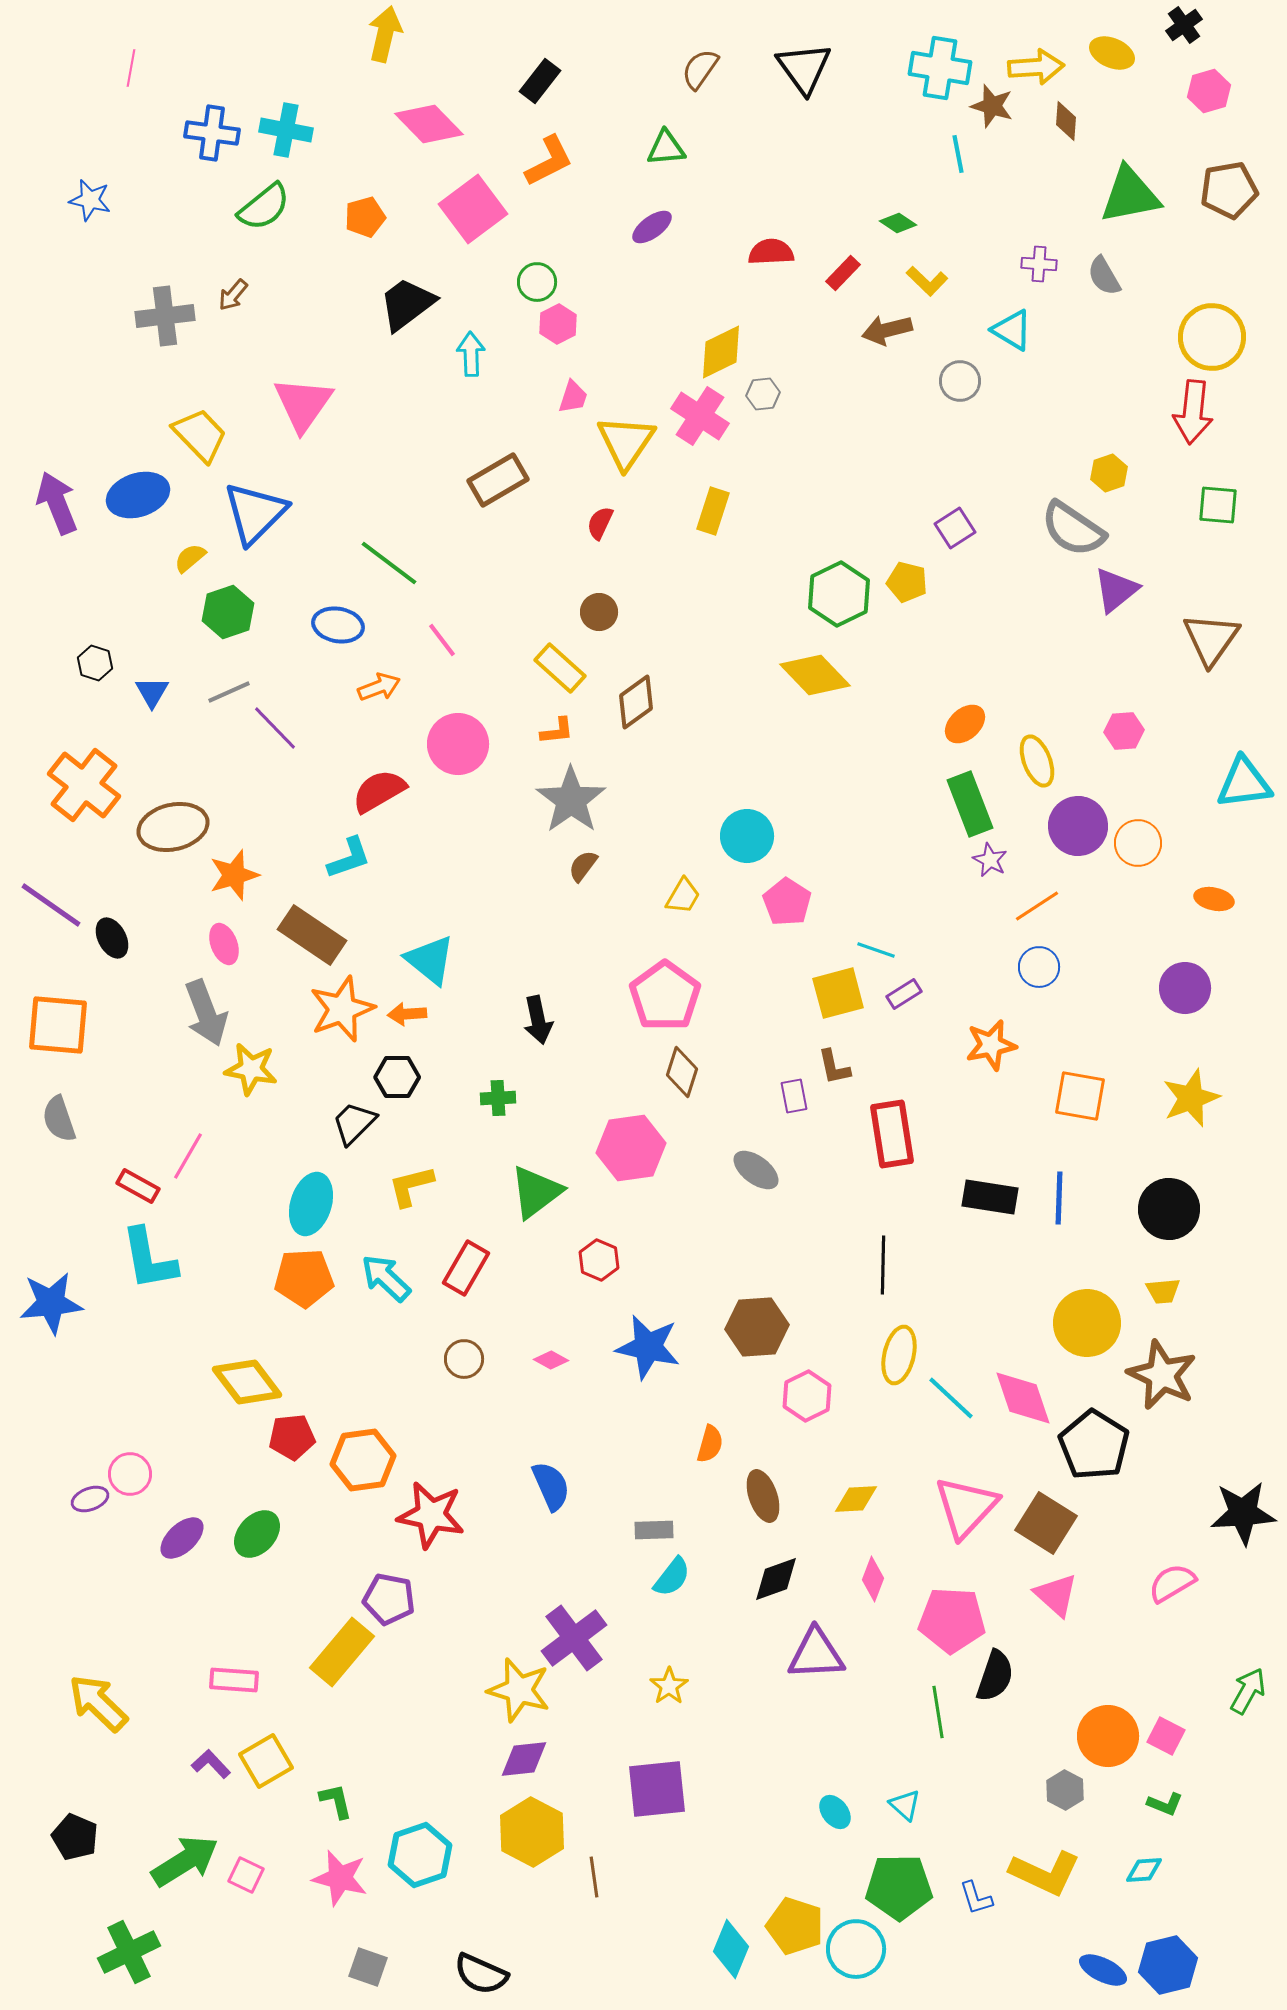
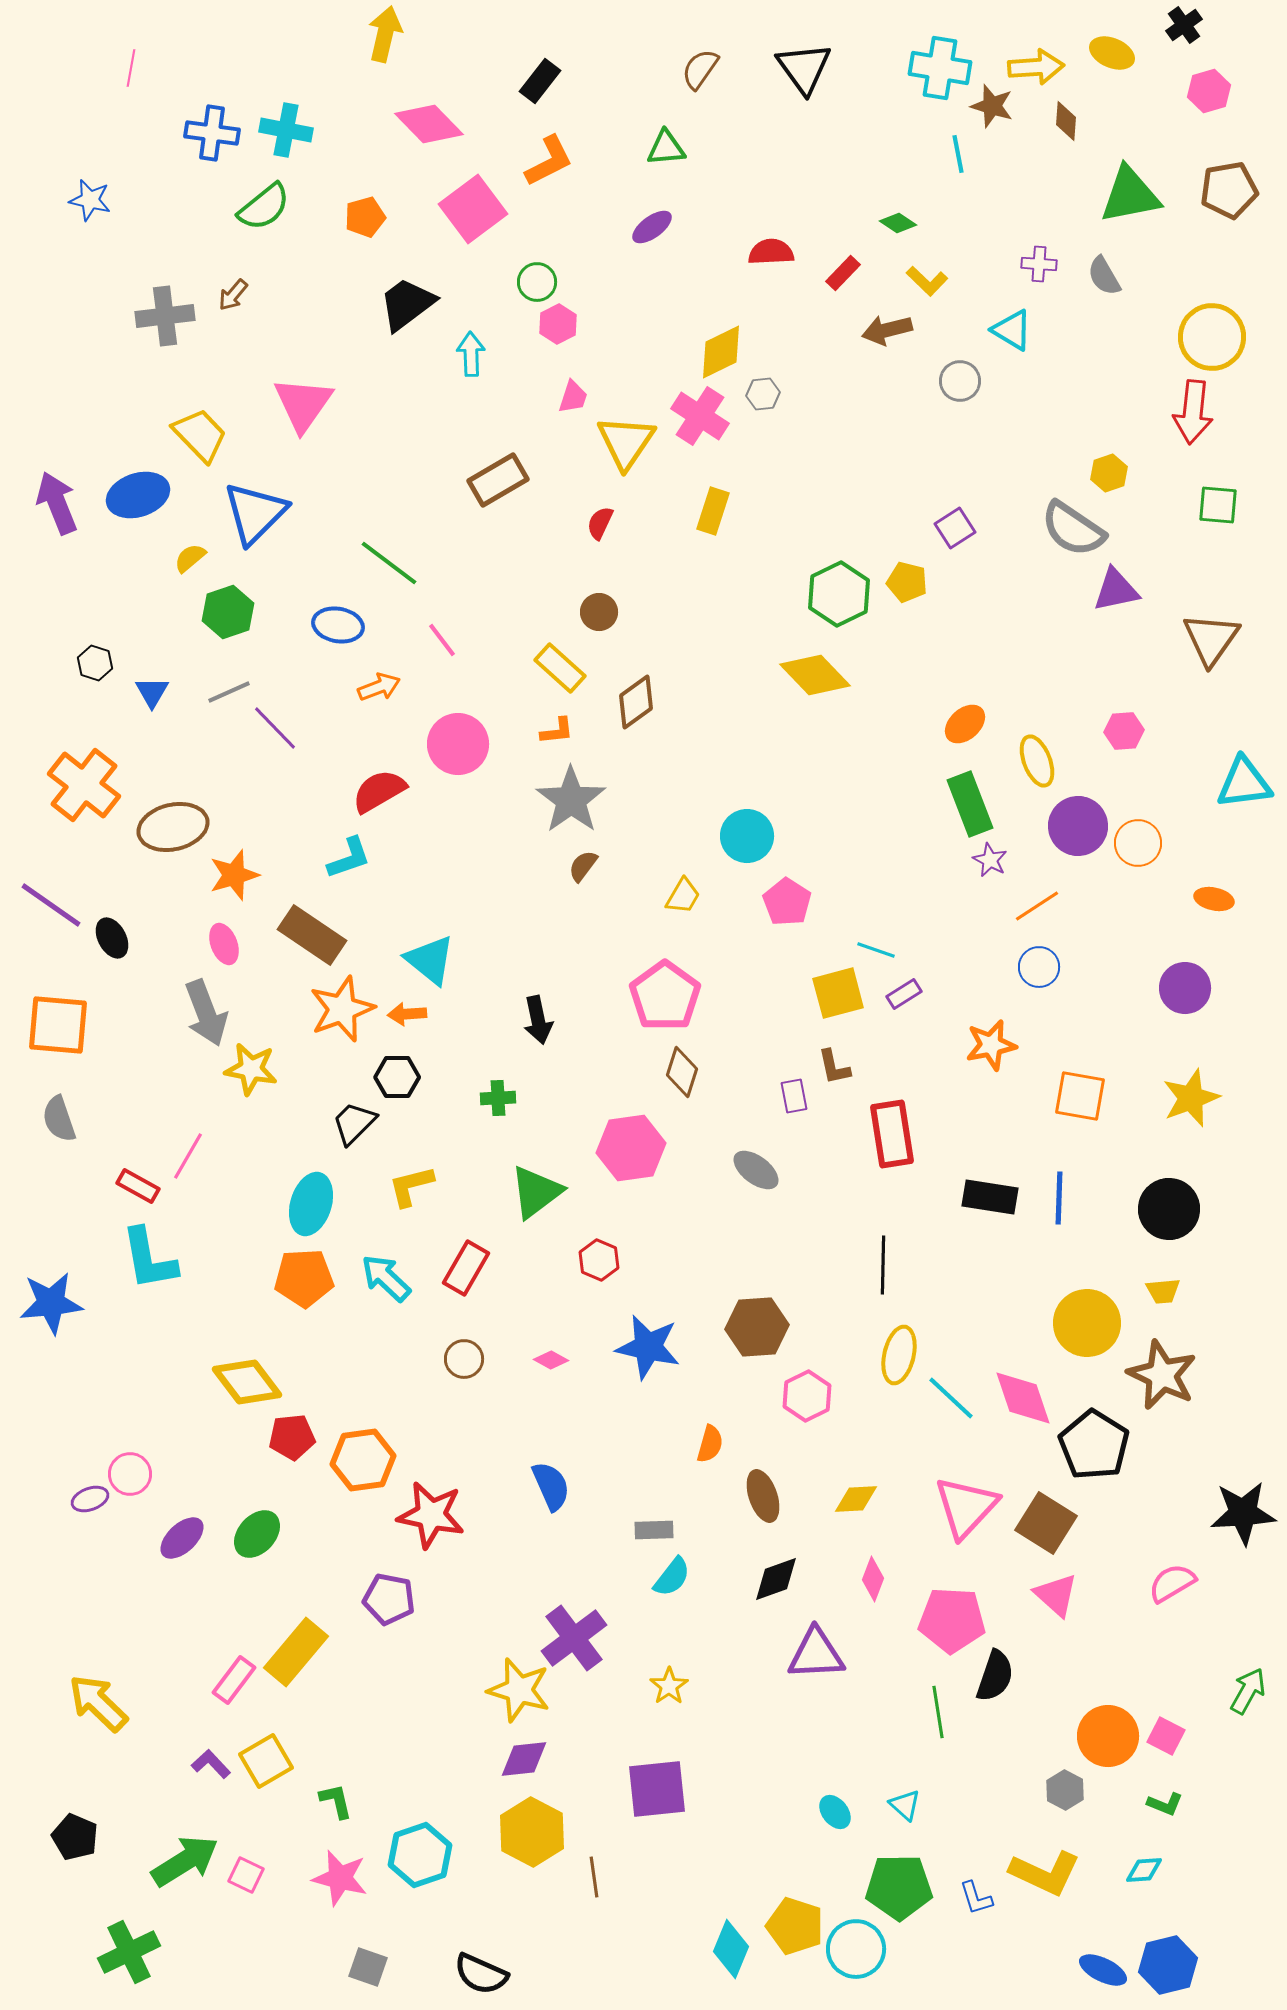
purple triangle at (1116, 590): rotated 27 degrees clockwise
yellow rectangle at (342, 1652): moved 46 px left
pink rectangle at (234, 1680): rotated 57 degrees counterclockwise
